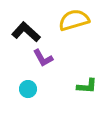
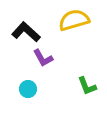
green L-shape: rotated 65 degrees clockwise
